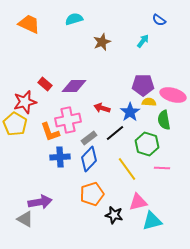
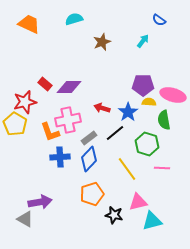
purple diamond: moved 5 px left, 1 px down
blue star: moved 2 px left
